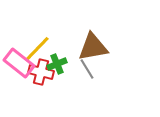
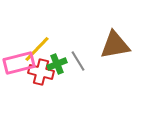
brown triangle: moved 22 px right, 2 px up
pink rectangle: rotated 52 degrees counterclockwise
gray line: moved 9 px left, 8 px up
